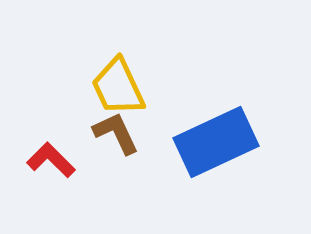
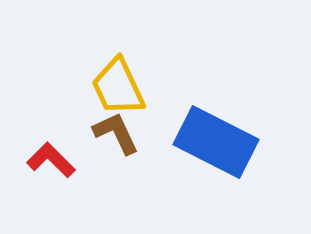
blue rectangle: rotated 52 degrees clockwise
